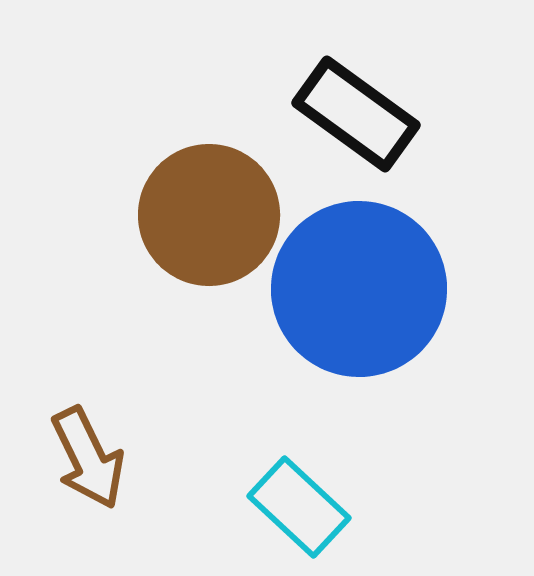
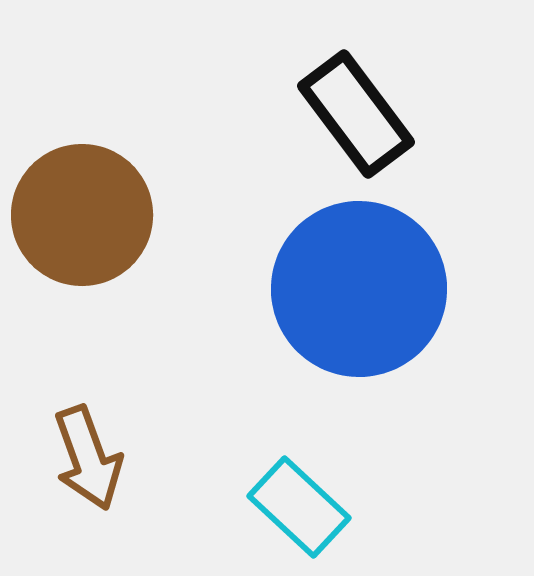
black rectangle: rotated 17 degrees clockwise
brown circle: moved 127 px left
brown arrow: rotated 6 degrees clockwise
